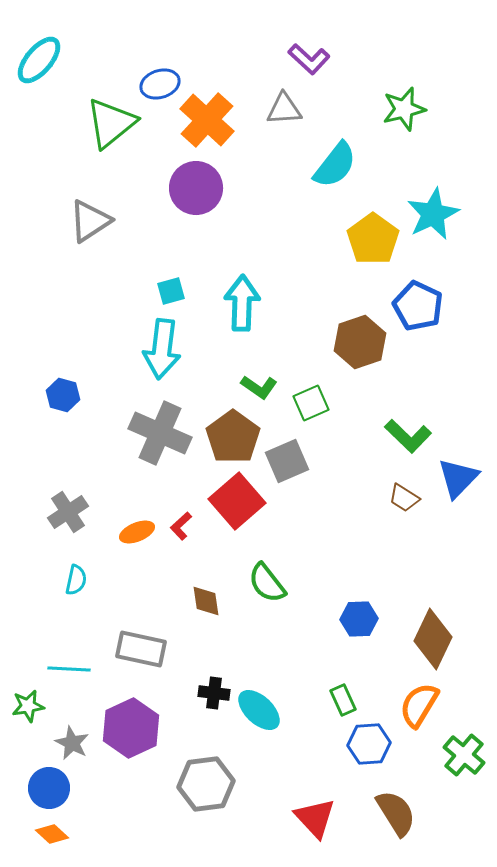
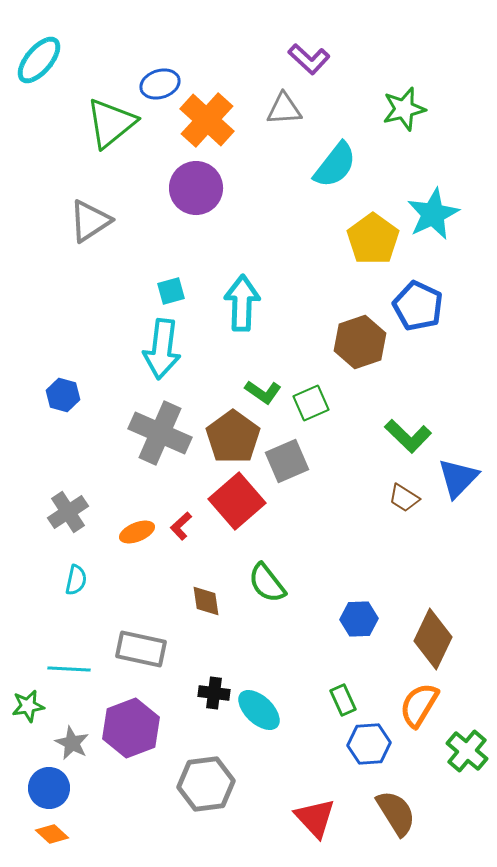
green L-shape at (259, 387): moved 4 px right, 5 px down
purple hexagon at (131, 728): rotated 4 degrees clockwise
green cross at (464, 755): moved 3 px right, 4 px up
